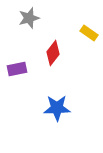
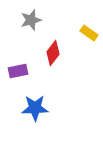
gray star: moved 2 px right, 2 px down
purple rectangle: moved 1 px right, 2 px down
blue star: moved 22 px left
